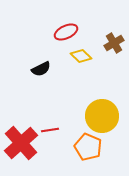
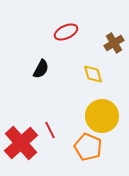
yellow diamond: moved 12 px right, 18 px down; rotated 30 degrees clockwise
black semicircle: rotated 36 degrees counterclockwise
red line: rotated 72 degrees clockwise
